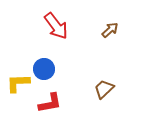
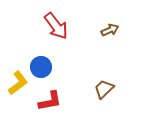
brown arrow: rotated 18 degrees clockwise
blue circle: moved 3 px left, 2 px up
yellow L-shape: rotated 145 degrees clockwise
red L-shape: moved 2 px up
